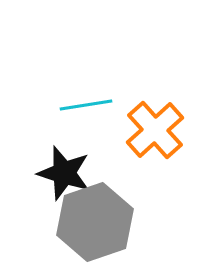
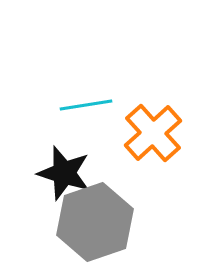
orange cross: moved 2 px left, 3 px down
